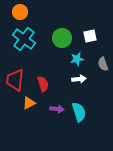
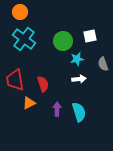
green circle: moved 1 px right, 3 px down
red trapezoid: rotated 15 degrees counterclockwise
purple arrow: rotated 96 degrees counterclockwise
